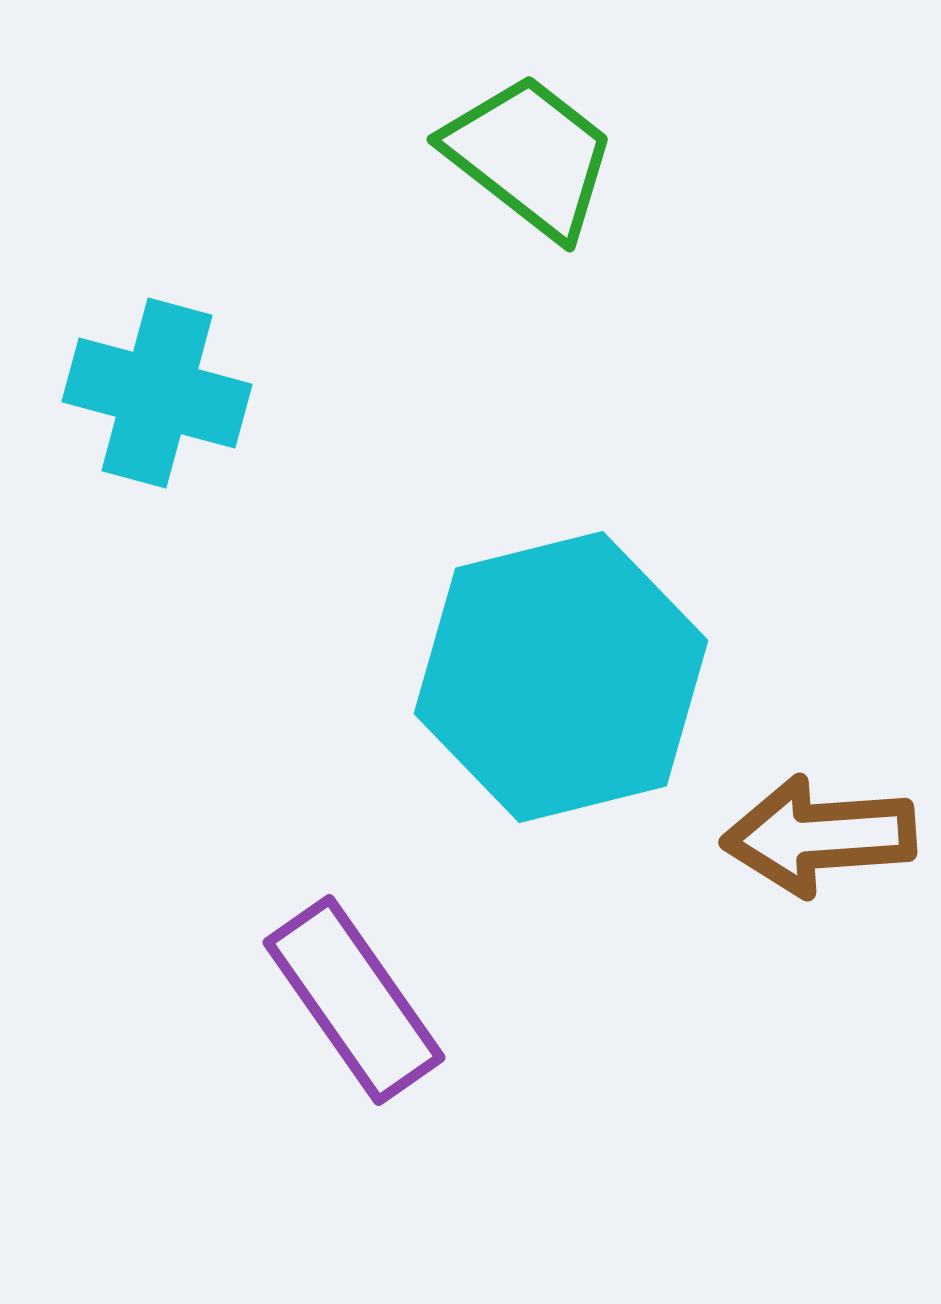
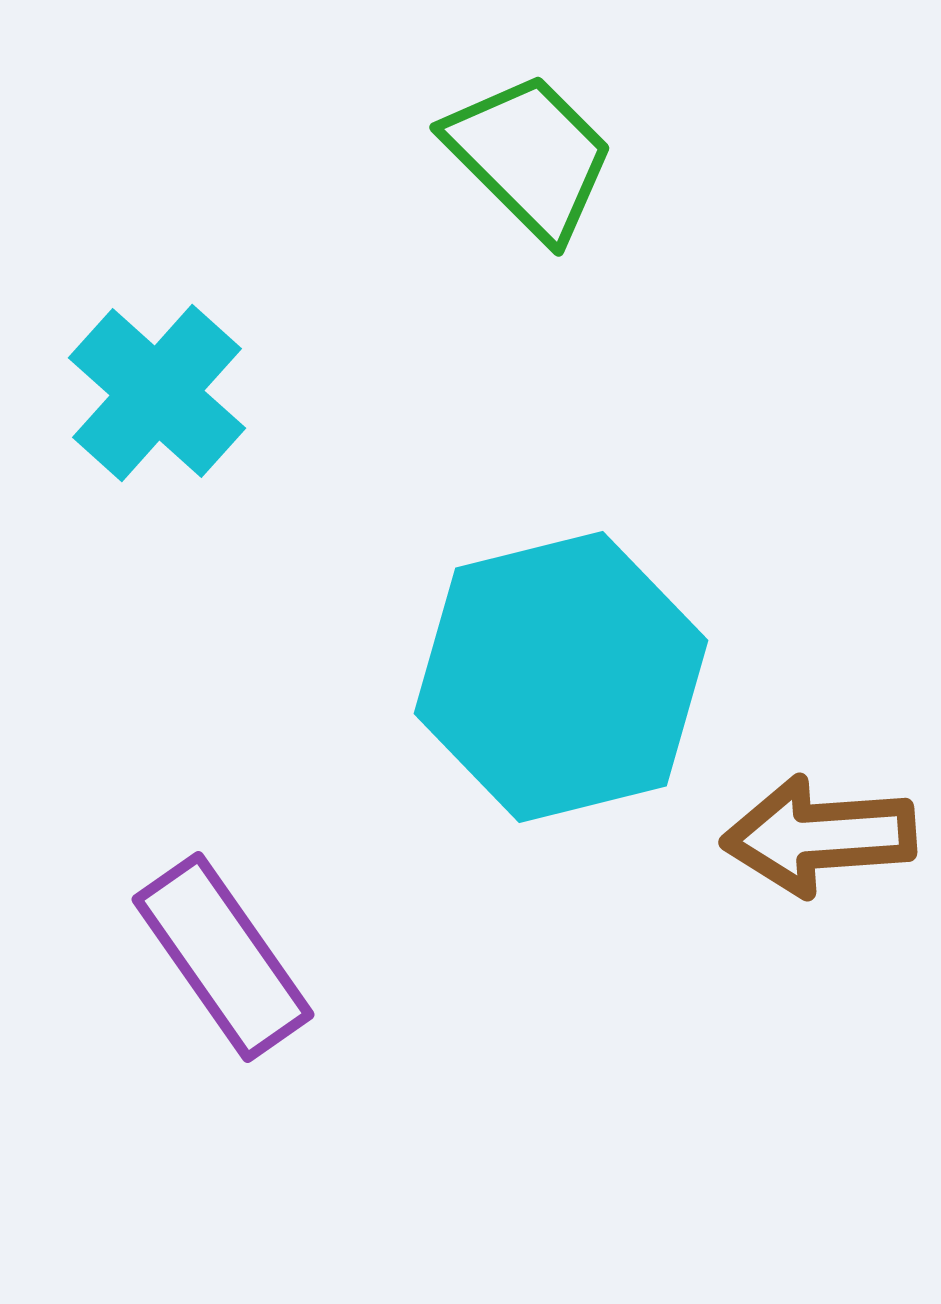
green trapezoid: rotated 7 degrees clockwise
cyan cross: rotated 27 degrees clockwise
purple rectangle: moved 131 px left, 43 px up
